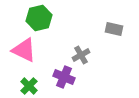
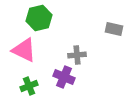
gray cross: moved 4 px left; rotated 24 degrees clockwise
green cross: rotated 24 degrees clockwise
